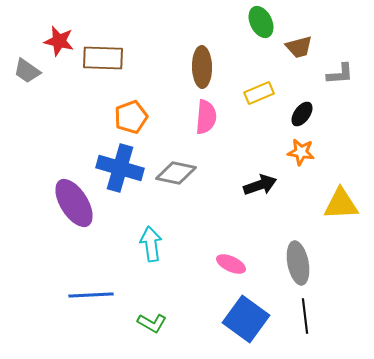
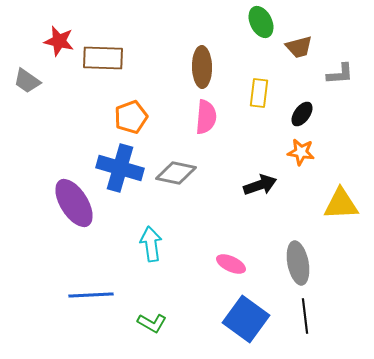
gray trapezoid: moved 10 px down
yellow rectangle: rotated 60 degrees counterclockwise
